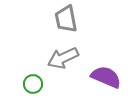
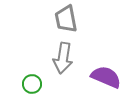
gray arrow: rotated 56 degrees counterclockwise
green circle: moved 1 px left
